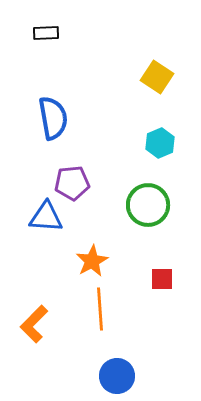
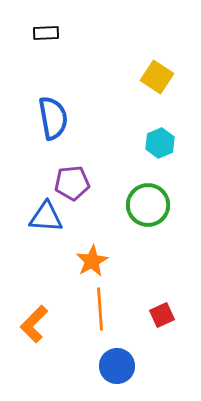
red square: moved 36 px down; rotated 25 degrees counterclockwise
blue circle: moved 10 px up
